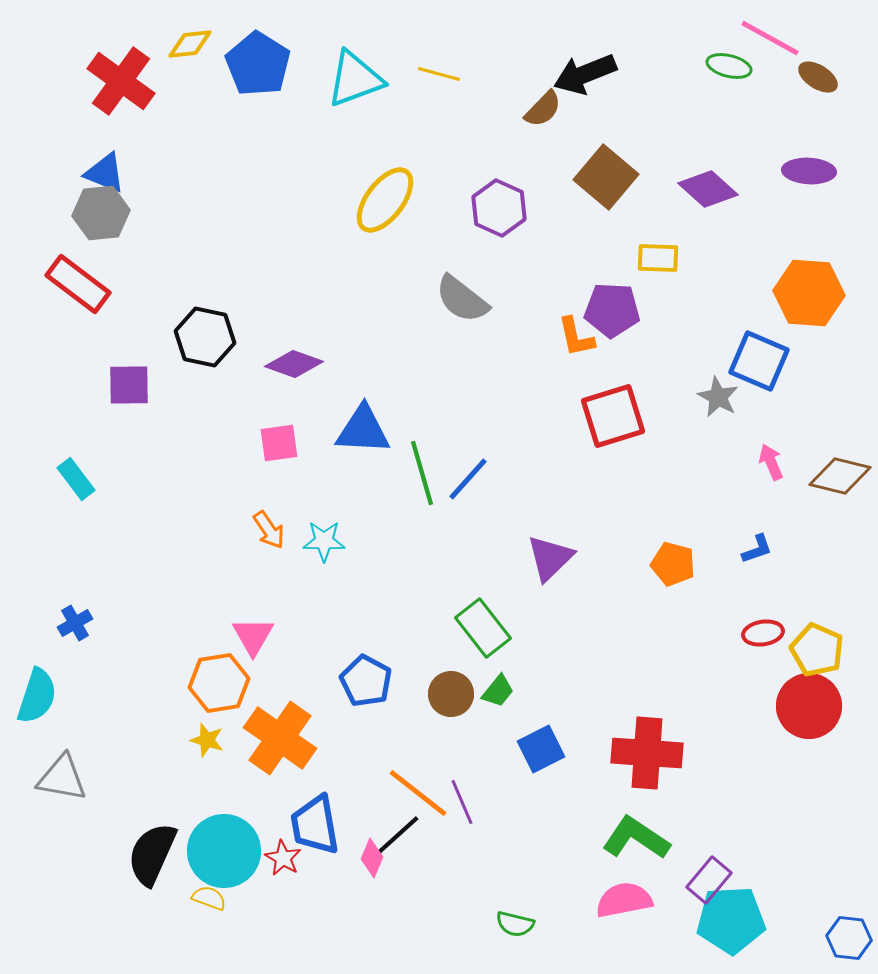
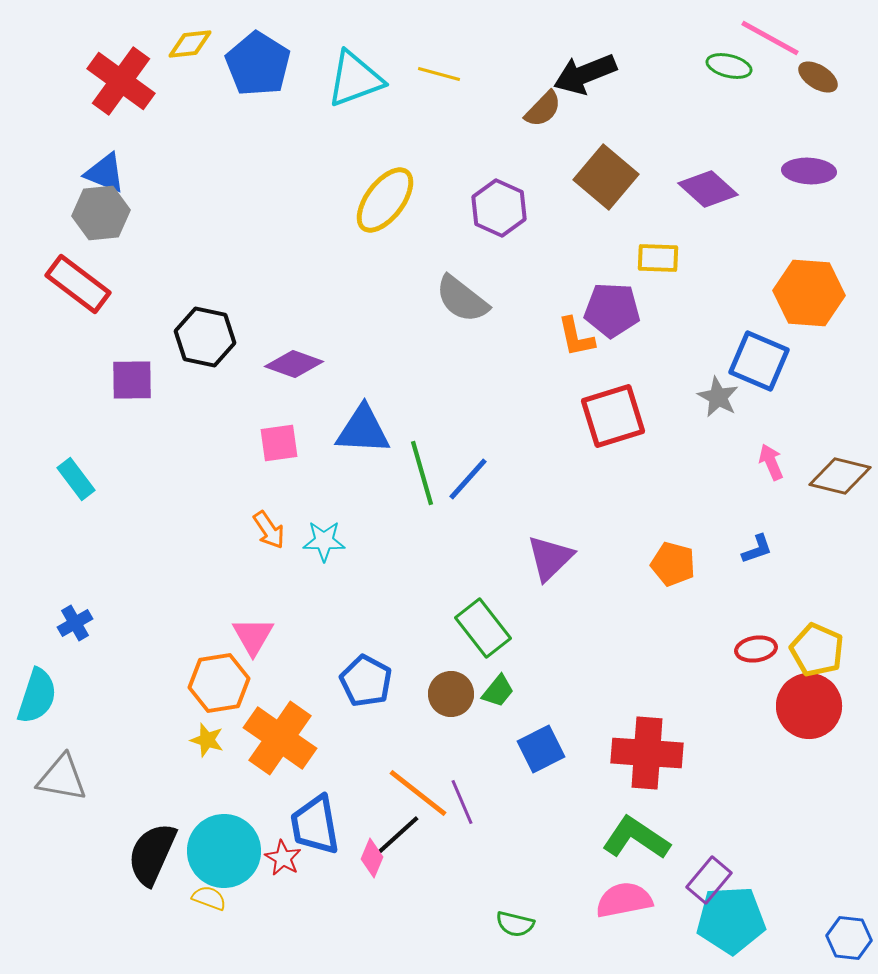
purple square at (129, 385): moved 3 px right, 5 px up
red ellipse at (763, 633): moved 7 px left, 16 px down
